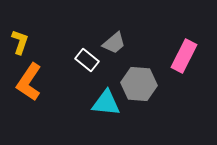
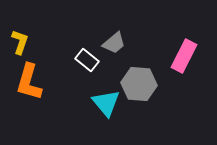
orange L-shape: rotated 18 degrees counterclockwise
cyan triangle: rotated 44 degrees clockwise
